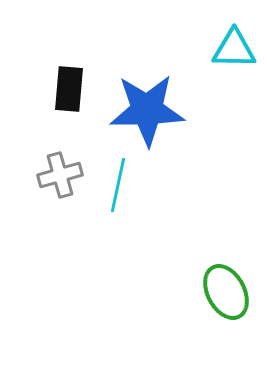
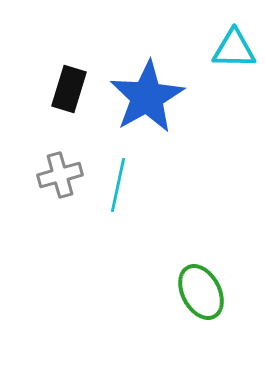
black rectangle: rotated 12 degrees clockwise
blue star: moved 13 px up; rotated 28 degrees counterclockwise
green ellipse: moved 25 px left
